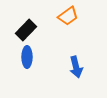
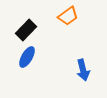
blue ellipse: rotated 30 degrees clockwise
blue arrow: moved 7 px right, 3 px down
